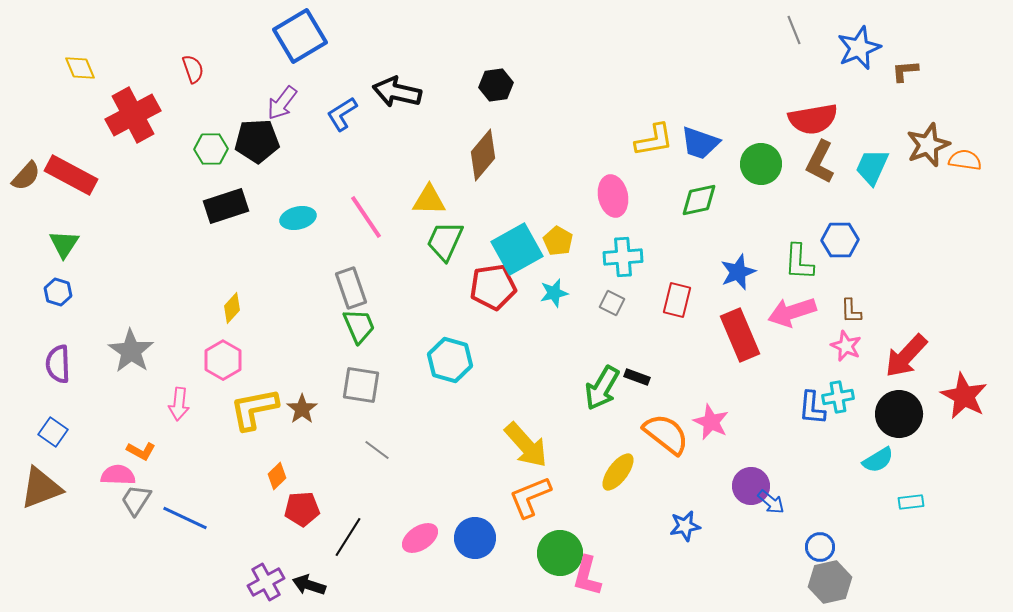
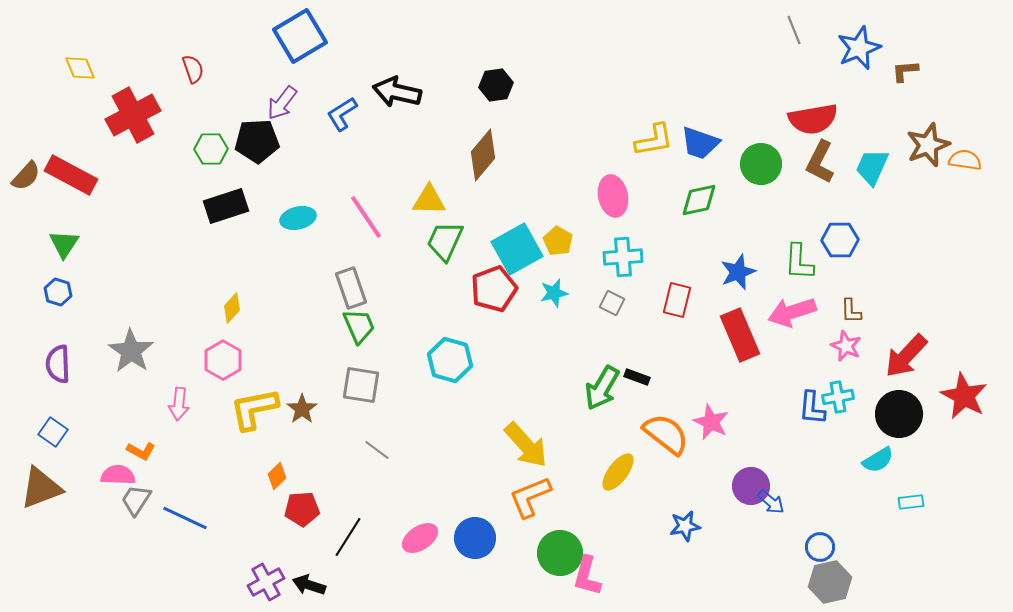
red pentagon at (493, 287): moved 1 px right, 2 px down; rotated 12 degrees counterclockwise
